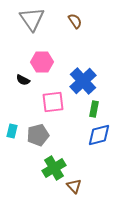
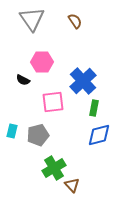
green rectangle: moved 1 px up
brown triangle: moved 2 px left, 1 px up
